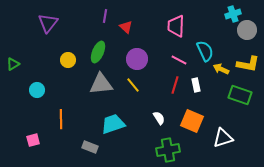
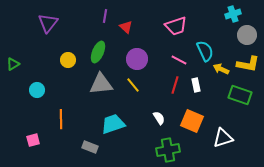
pink trapezoid: rotated 110 degrees counterclockwise
gray circle: moved 5 px down
